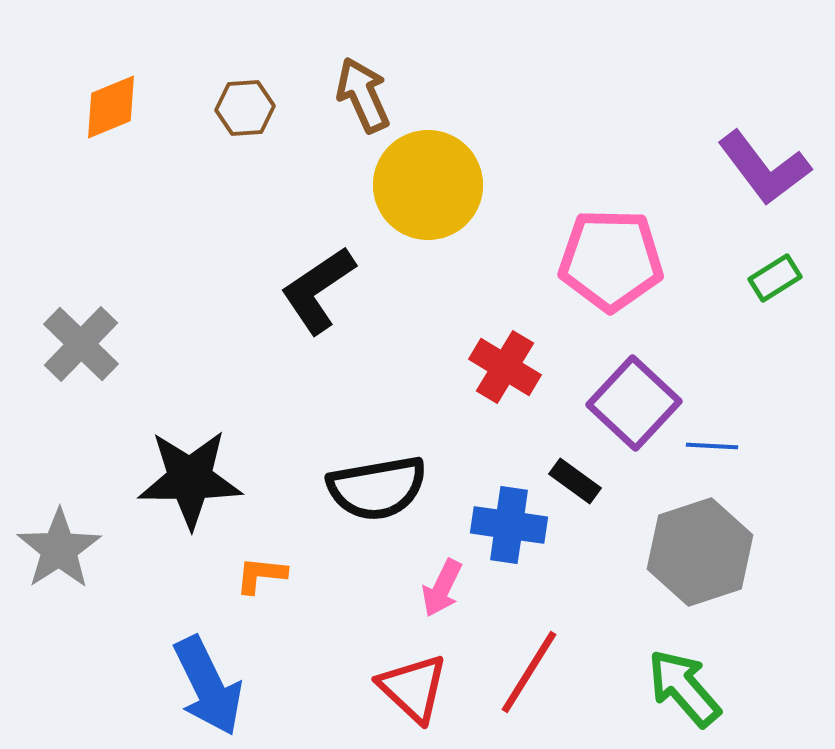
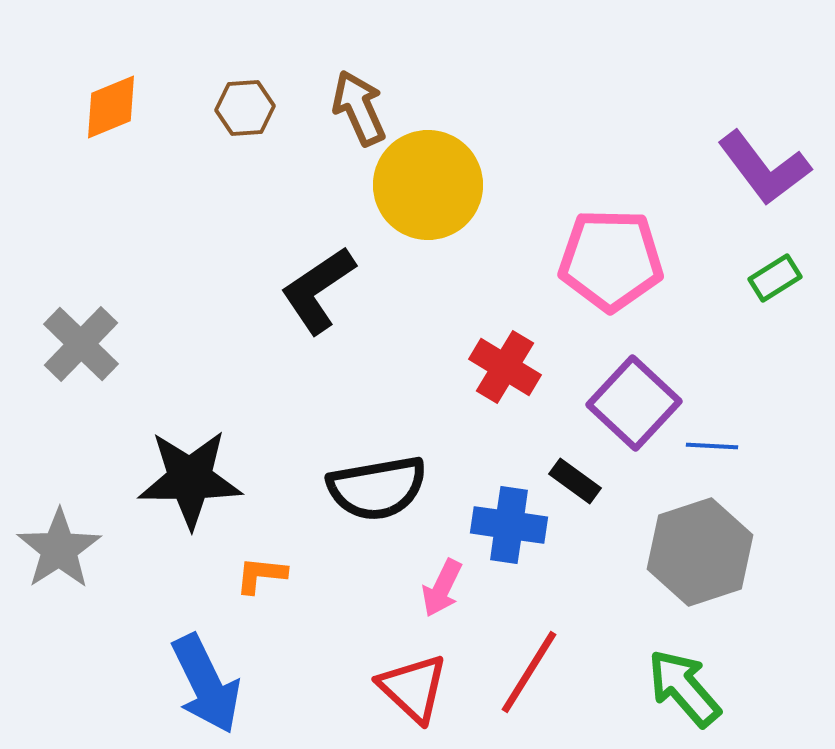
brown arrow: moved 4 px left, 13 px down
blue arrow: moved 2 px left, 2 px up
